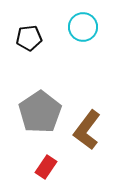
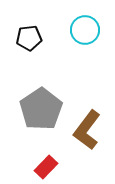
cyan circle: moved 2 px right, 3 px down
gray pentagon: moved 1 px right, 3 px up
red rectangle: rotated 10 degrees clockwise
